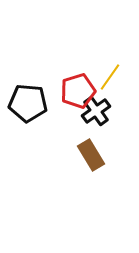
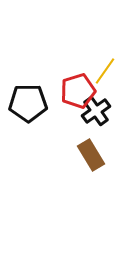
yellow line: moved 5 px left, 6 px up
black pentagon: rotated 6 degrees counterclockwise
